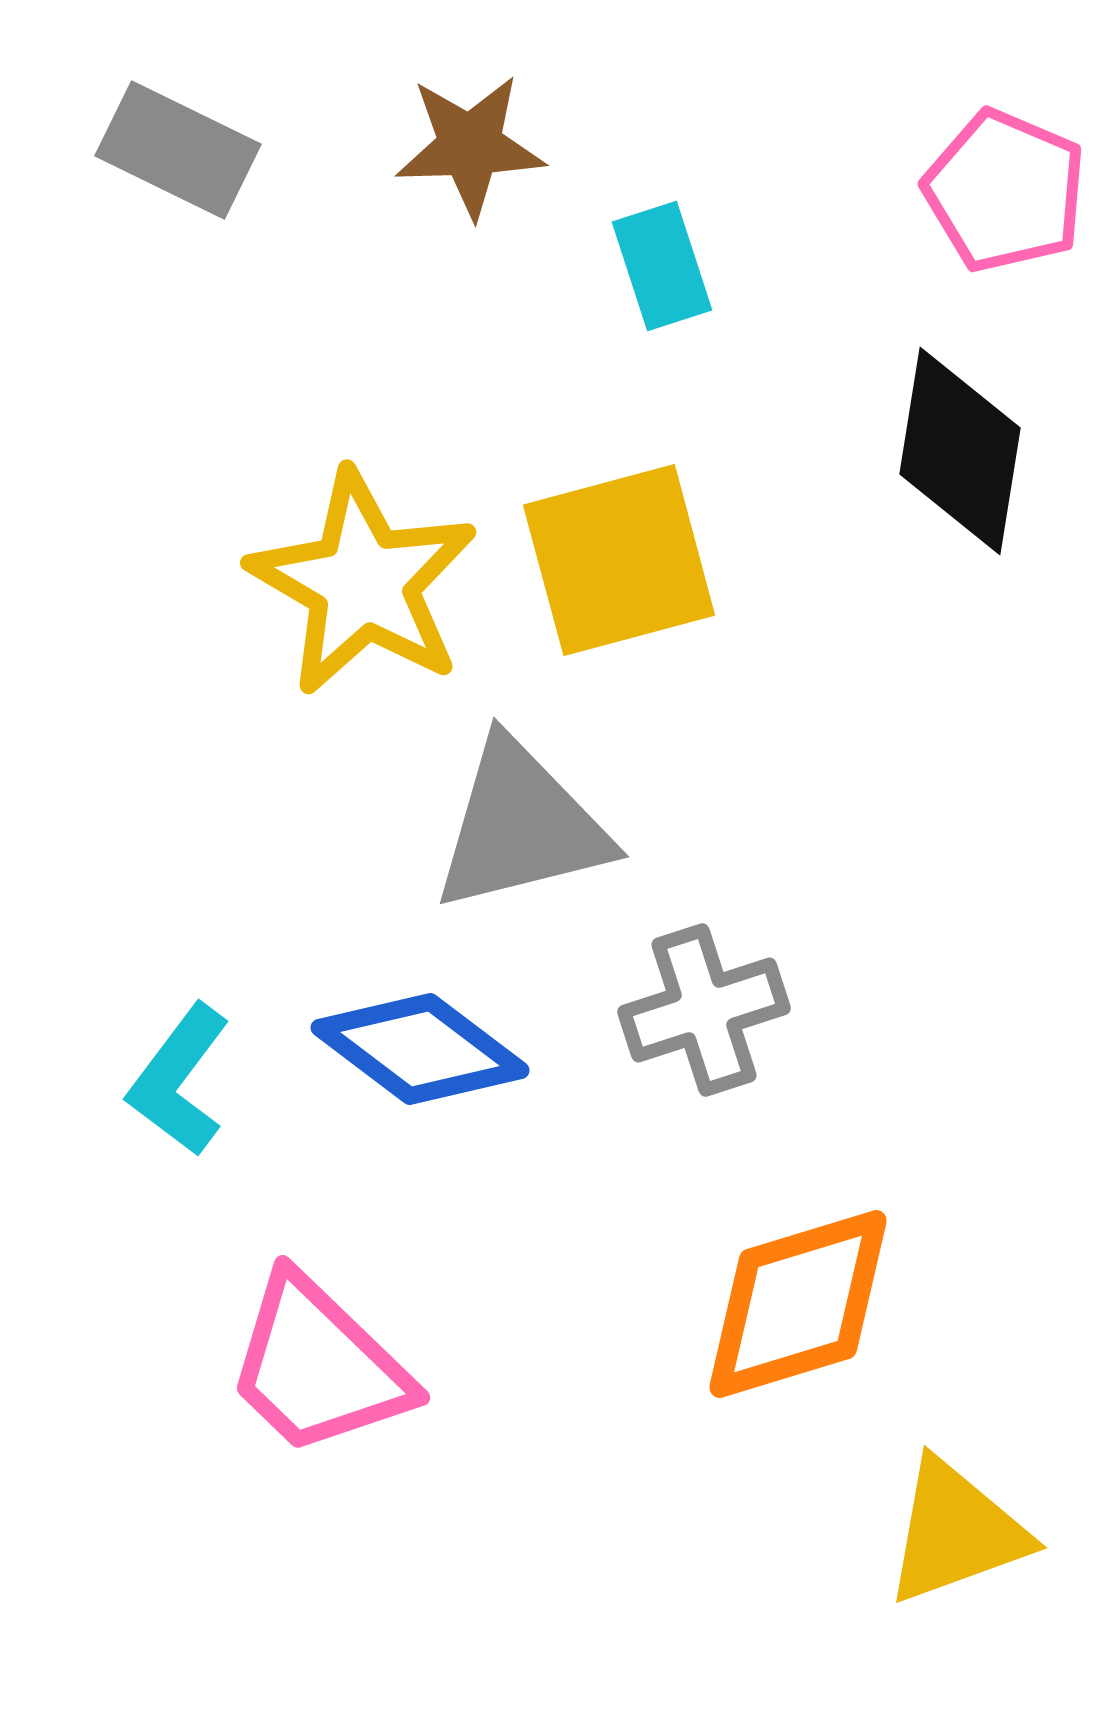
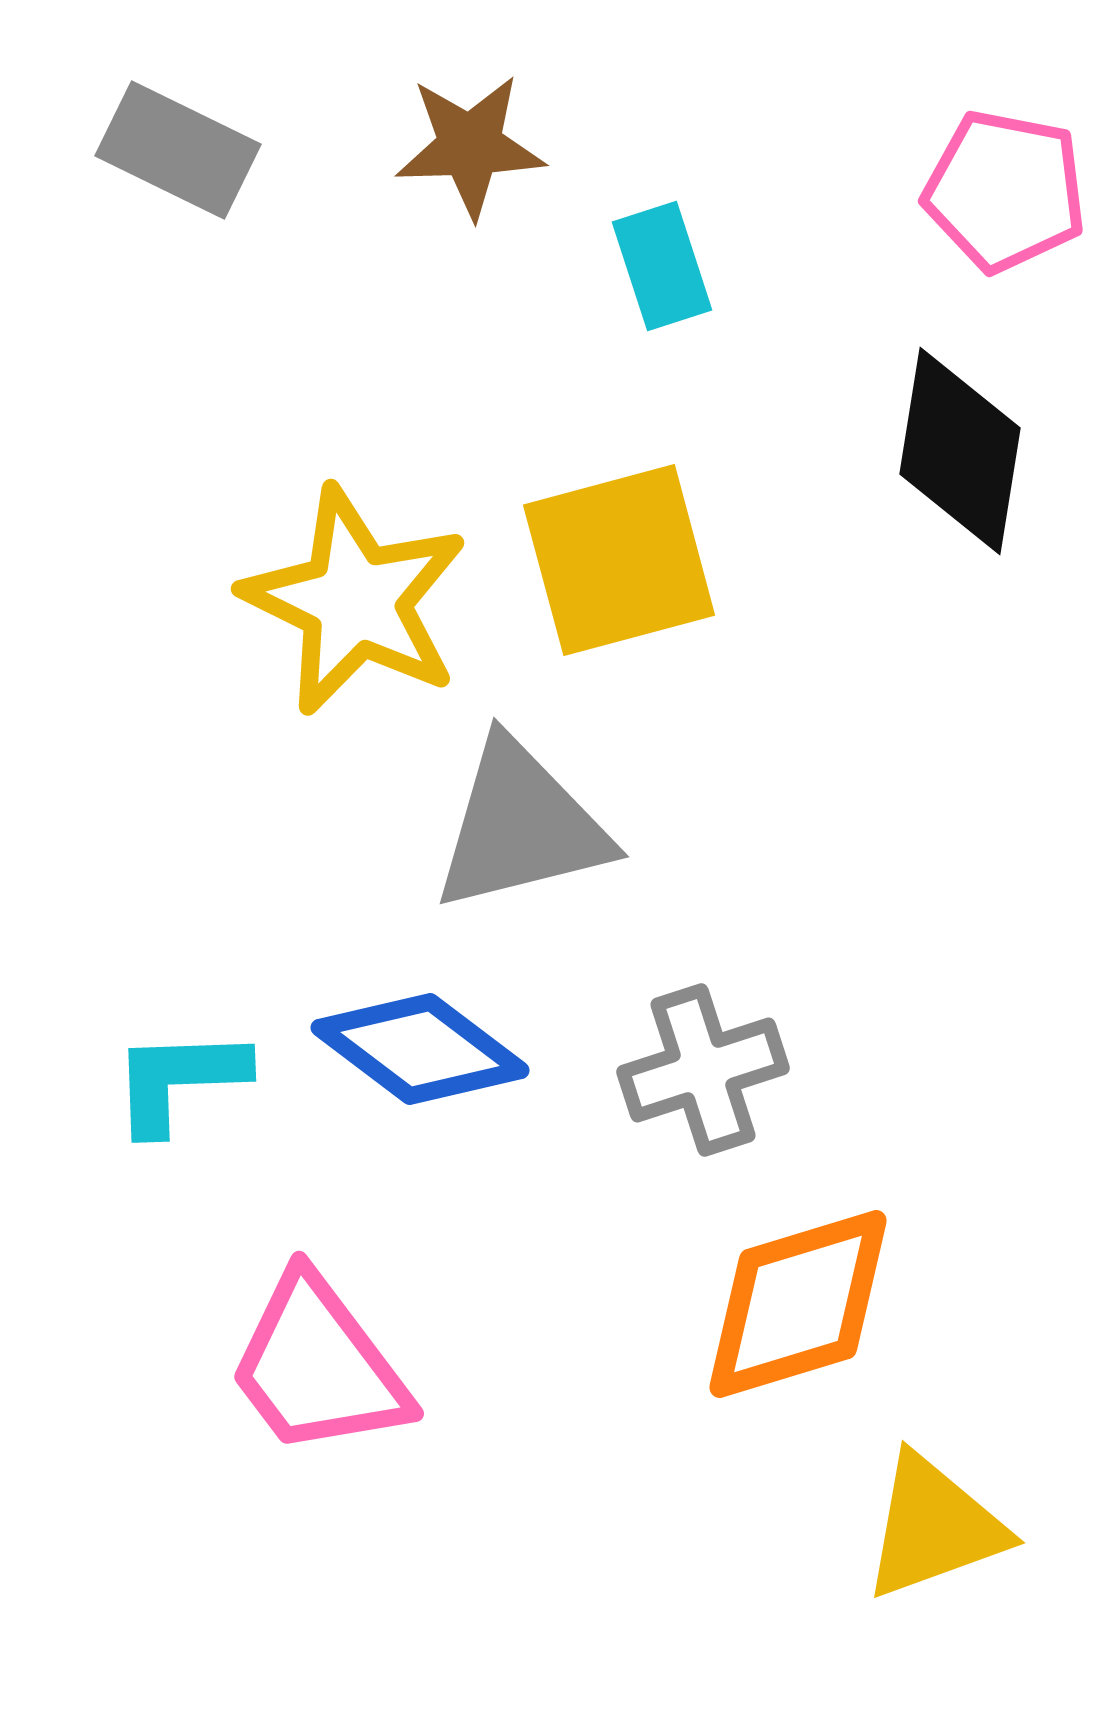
pink pentagon: rotated 12 degrees counterclockwise
yellow star: moved 8 px left, 18 px down; rotated 4 degrees counterclockwise
gray cross: moved 1 px left, 60 px down
cyan L-shape: rotated 51 degrees clockwise
pink trapezoid: rotated 9 degrees clockwise
yellow triangle: moved 22 px left, 5 px up
